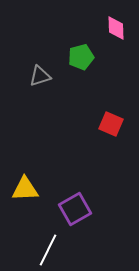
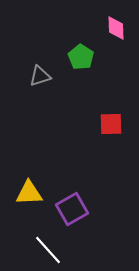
green pentagon: rotated 25 degrees counterclockwise
red square: rotated 25 degrees counterclockwise
yellow triangle: moved 4 px right, 4 px down
purple square: moved 3 px left
white line: rotated 68 degrees counterclockwise
